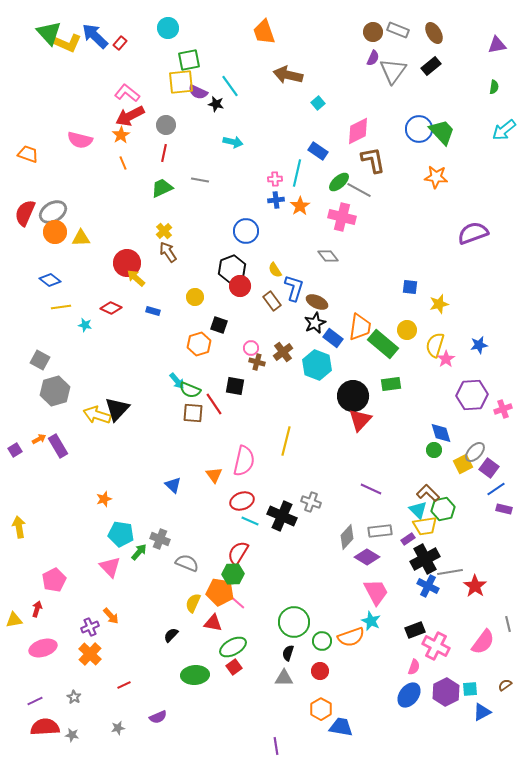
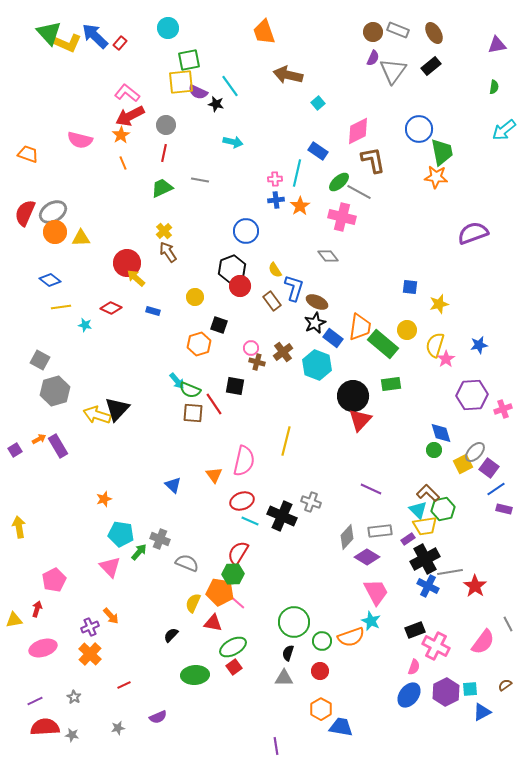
green trapezoid at (442, 132): moved 20 px down; rotated 32 degrees clockwise
gray line at (359, 190): moved 2 px down
gray line at (508, 624): rotated 14 degrees counterclockwise
